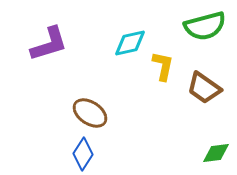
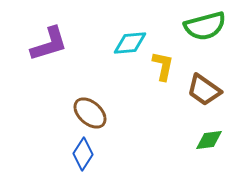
cyan diamond: rotated 8 degrees clockwise
brown trapezoid: moved 2 px down
brown ellipse: rotated 8 degrees clockwise
green diamond: moved 7 px left, 13 px up
